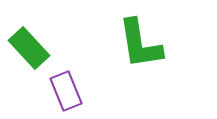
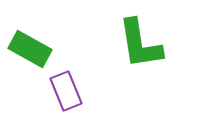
green rectangle: moved 1 px right, 1 px down; rotated 18 degrees counterclockwise
